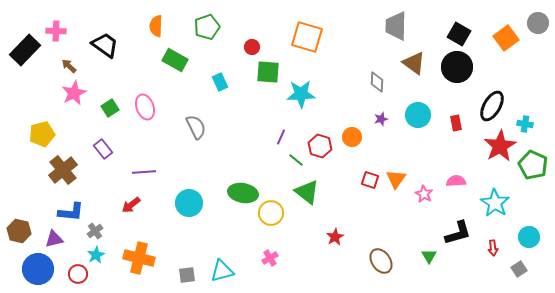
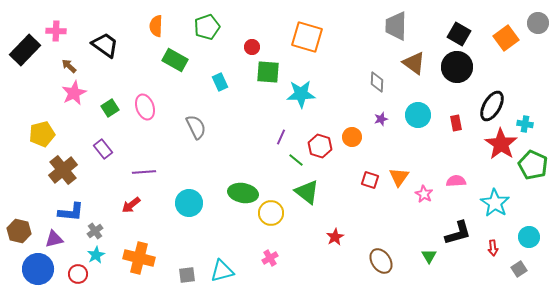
red star at (500, 146): moved 1 px right, 2 px up; rotated 8 degrees counterclockwise
orange triangle at (396, 179): moved 3 px right, 2 px up
